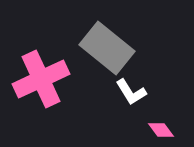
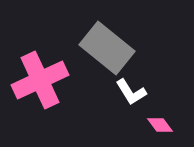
pink cross: moved 1 px left, 1 px down
pink diamond: moved 1 px left, 5 px up
